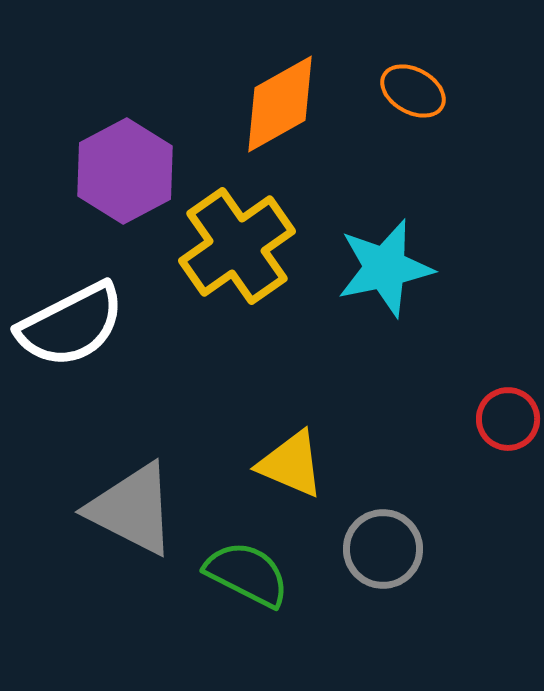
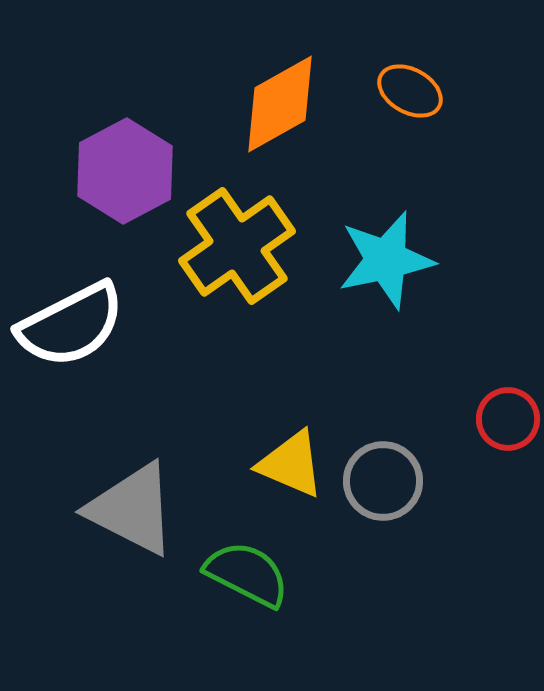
orange ellipse: moved 3 px left
cyan star: moved 1 px right, 8 px up
gray circle: moved 68 px up
